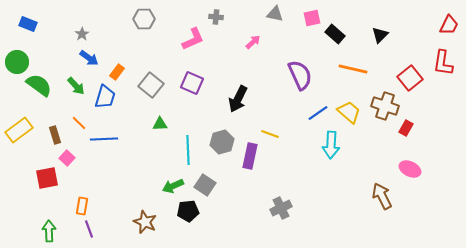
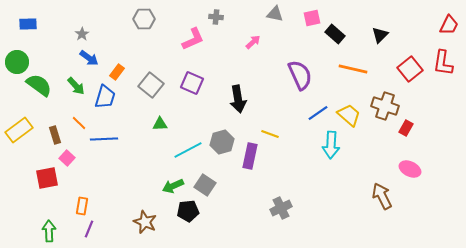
blue rectangle at (28, 24): rotated 24 degrees counterclockwise
red square at (410, 78): moved 9 px up
black arrow at (238, 99): rotated 36 degrees counterclockwise
yellow trapezoid at (349, 112): moved 3 px down
cyan line at (188, 150): rotated 64 degrees clockwise
purple line at (89, 229): rotated 42 degrees clockwise
